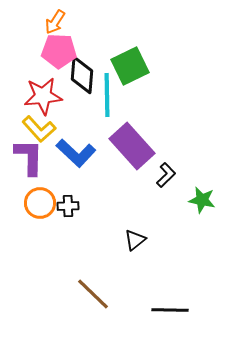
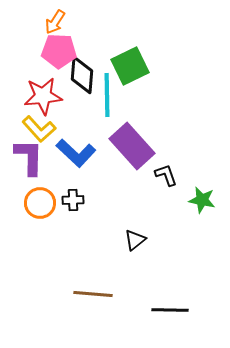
black L-shape: rotated 65 degrees counterclockwise
black cross: moved 5 px right, 6 px up
brown line: rotated 39 degrees counterclockwise
